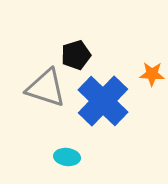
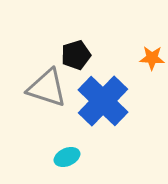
orange star: moved 16 px up
gray triangle: moved 1 px right
cyan ellipse: rotated 30 degrees counterclockwise
